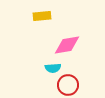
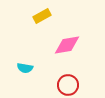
yellow rectangle: rotated 24 degrees counterclockwise
cyan semicircle: moved 28 px left; rotated 14 degrees clockwise
